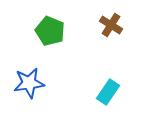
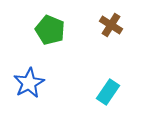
green pentagon: moved 1 px up
blue star: rotated 20 degrees counterclockwise
